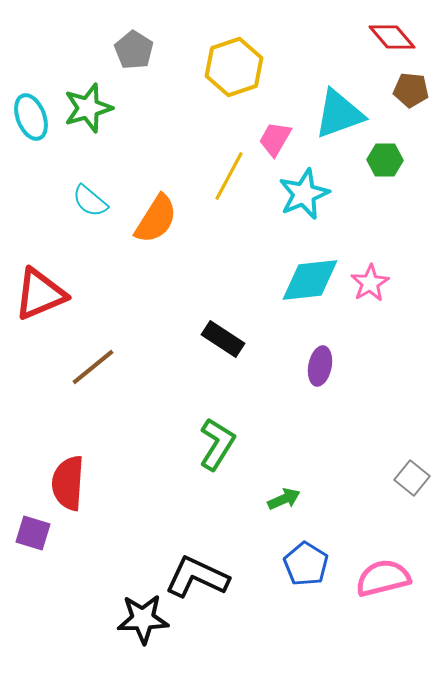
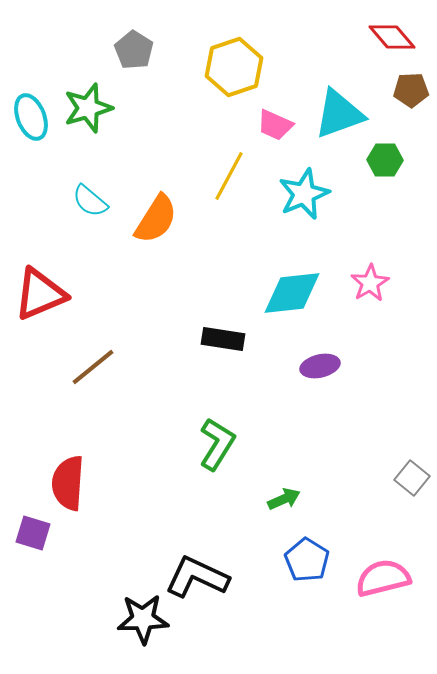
brown pentagon: rotated 8 degrees counterclockwise
pink trapezoid: moved 14 px up; rotated 96 degrees counterclockwise
cyan diamond: moved 18 px left, 13 px down
black rectangle: rotated 24 degrees counterclockwise
purple ellipse: rotated 66 degrees clockwise
blue pentagon: moved 1 px right, 4 px up
